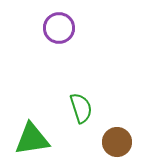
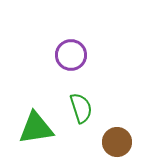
purple circle: moved 12 px right, 27 px down
green triangle: moved 4 px right, 11 px up
